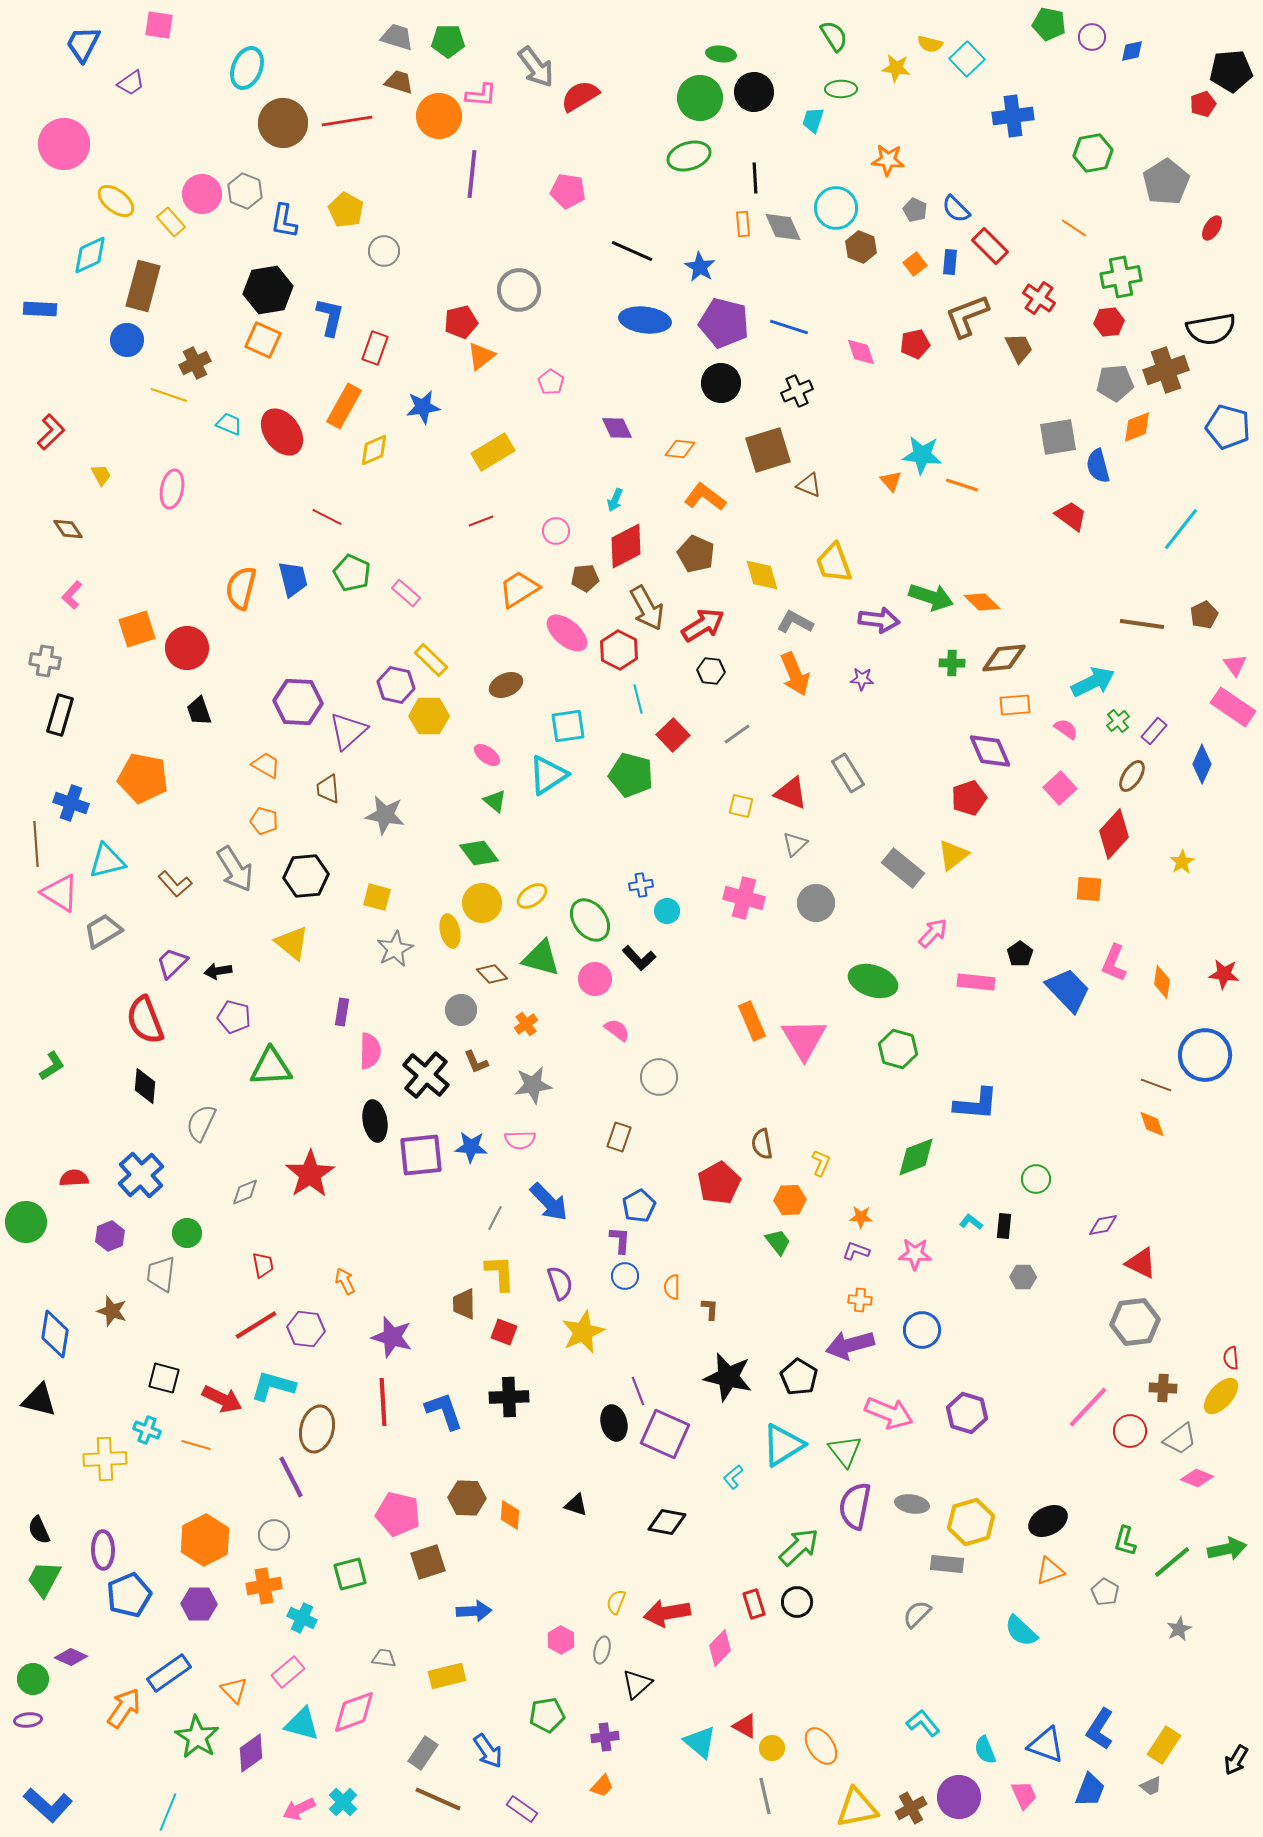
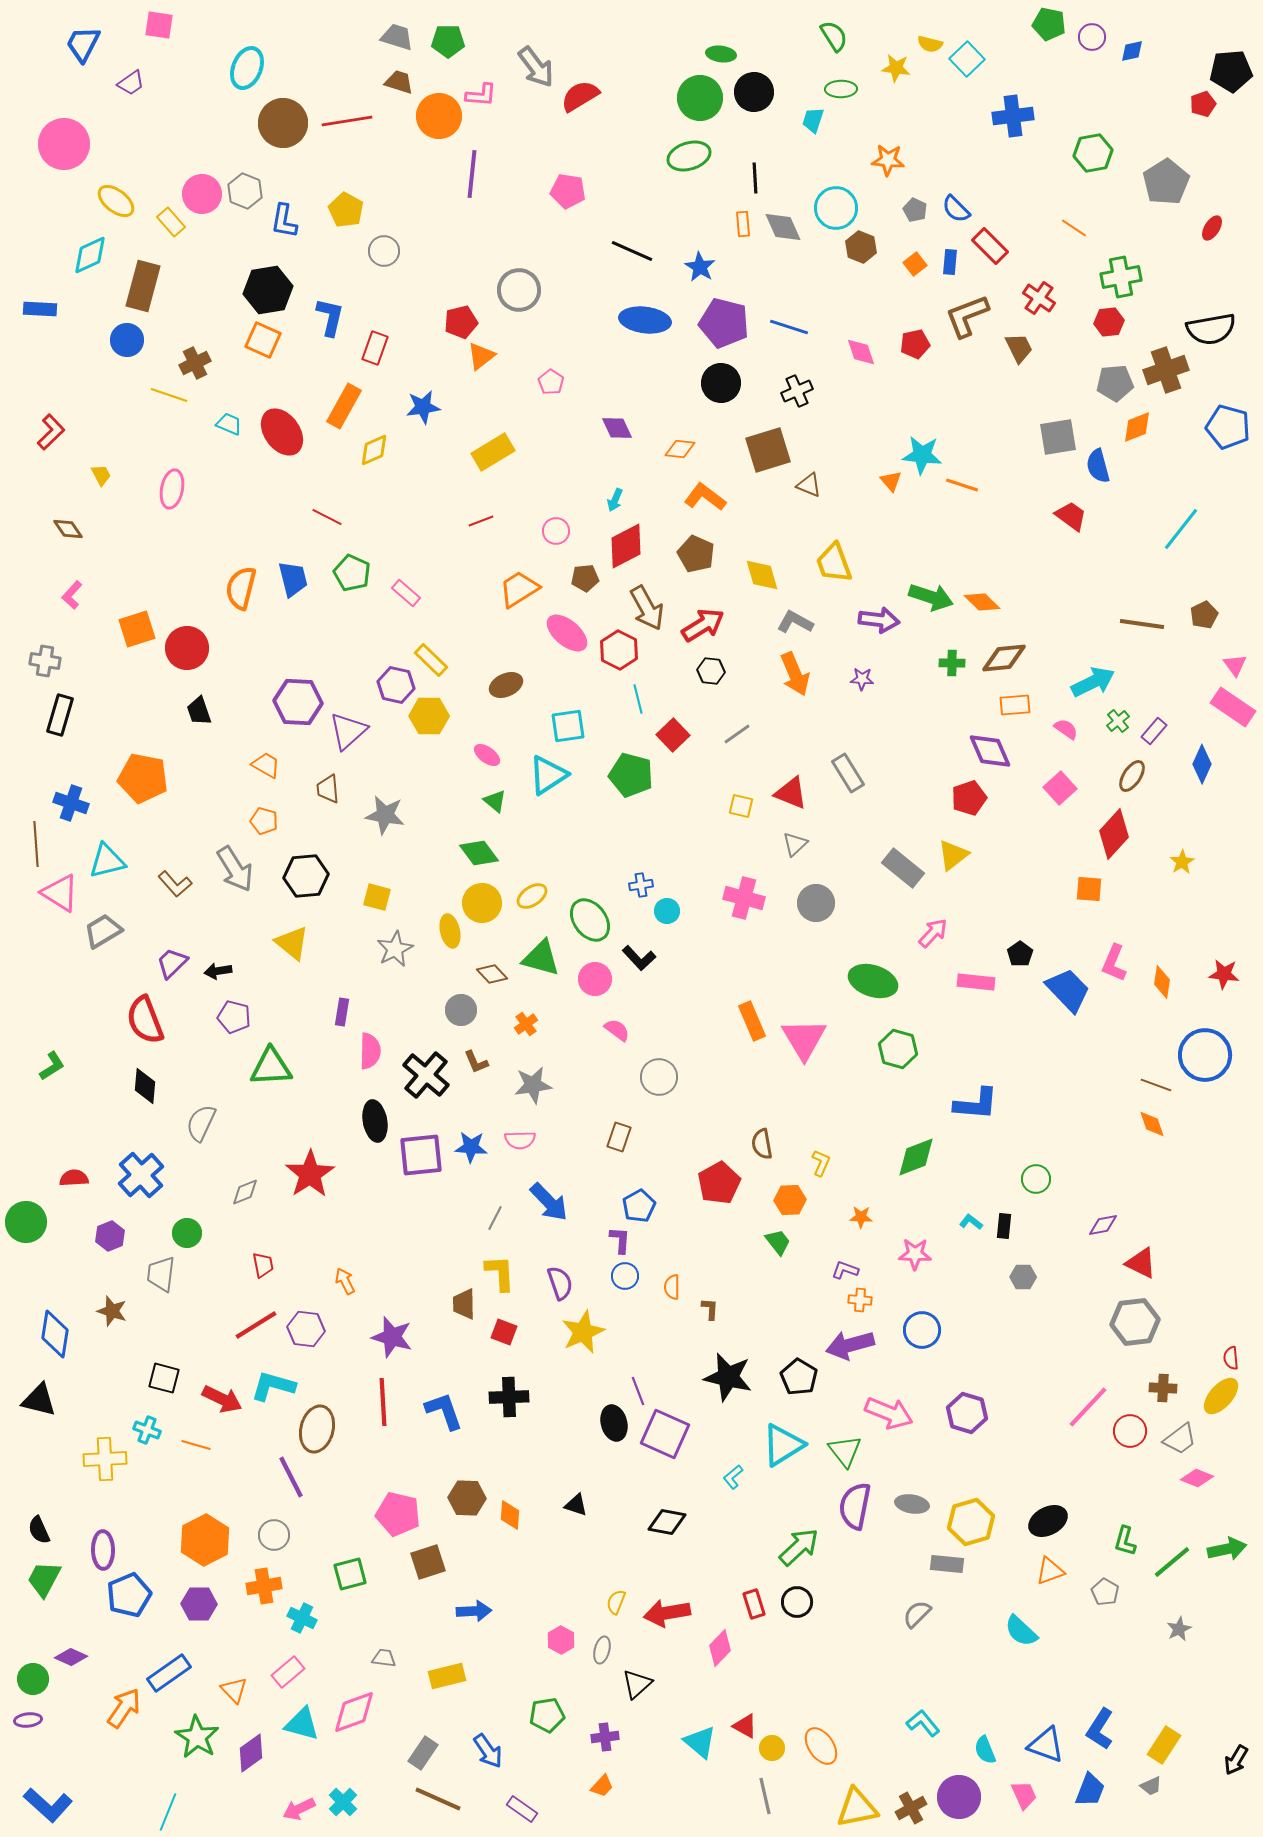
purple L-shape at (856, 1251): moved 11 px left, 19 px down
